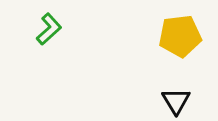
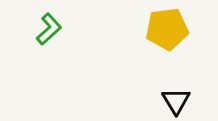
yellow pentagon: moved 13 px left, 7 px up
